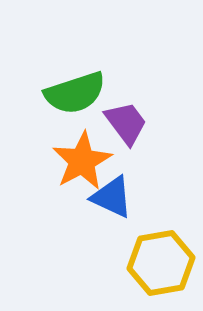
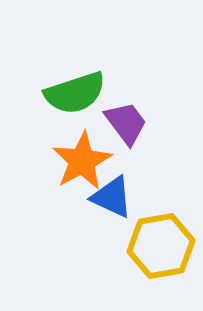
yellow hexagon: moved 17 px up
